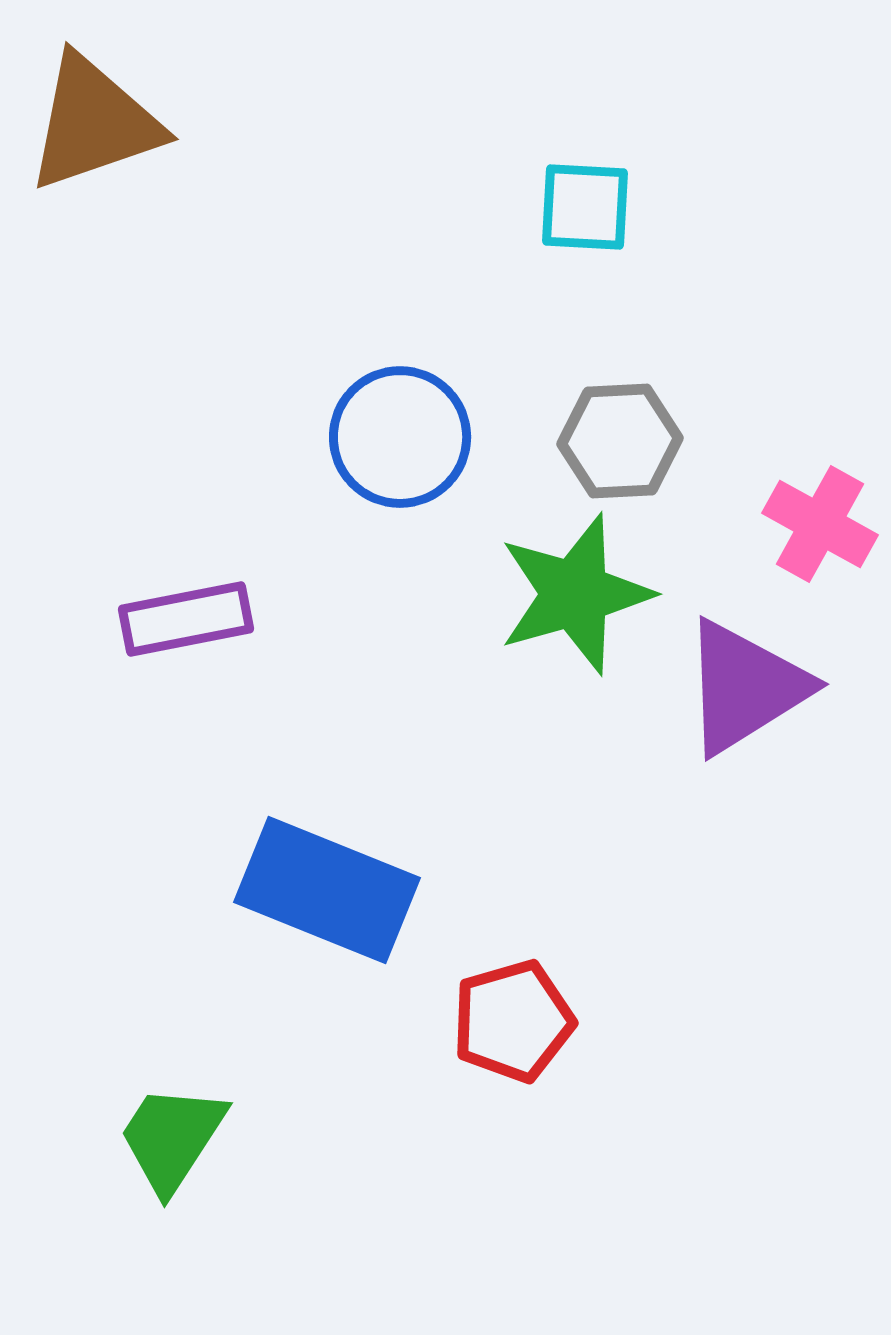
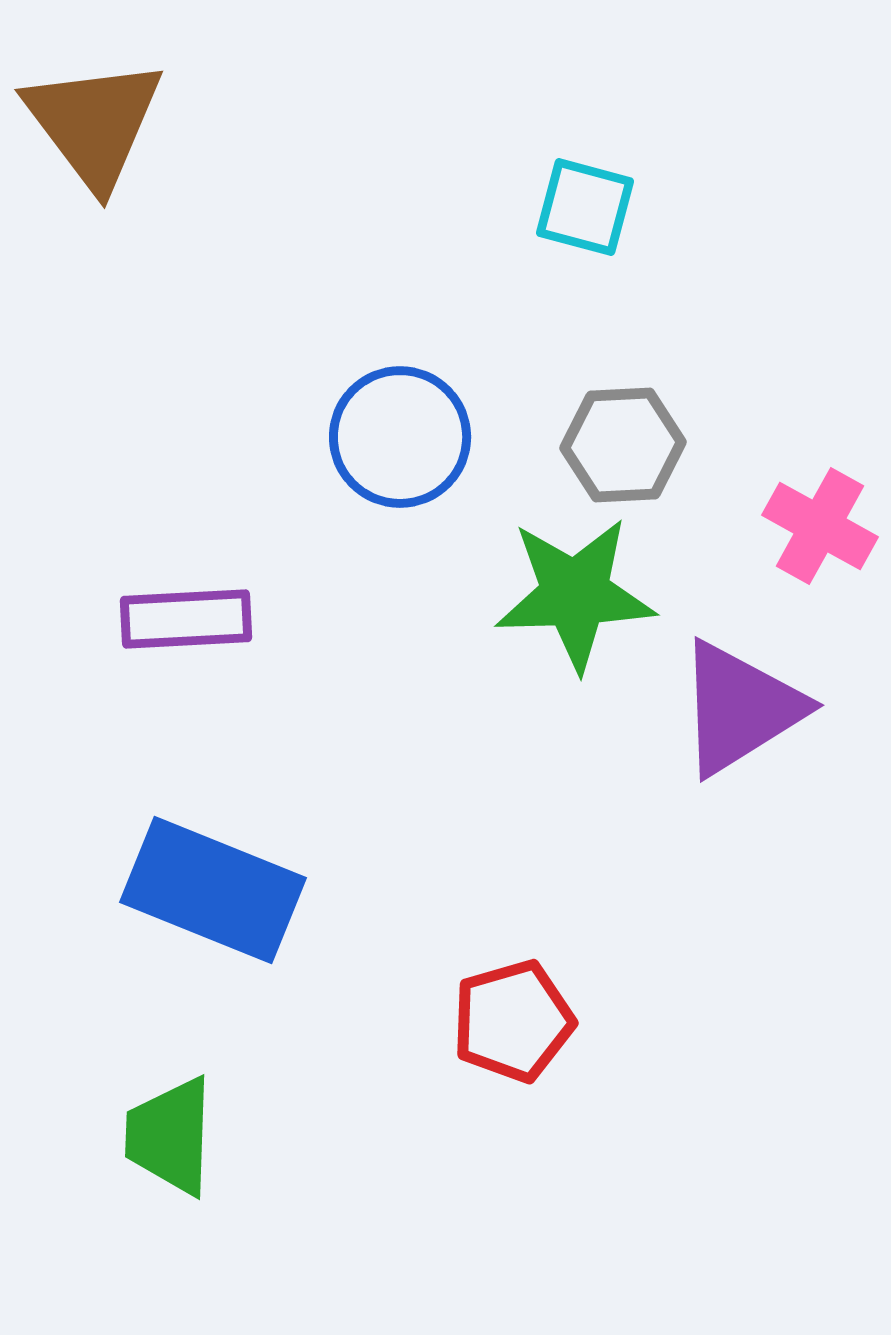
brown triangle: rotated 48 degrees counterclockwise
cyan square: rotated 12 degrees clockwise
gray hexagon: moved 3 px right, 4 px down
pink cross: moved 2 px down
green star: rotated 14 degrees clockwise
purple rectangle: rotated 8 degrees clockwise
purple triangle: moved 5 px left, 21 px down
blue rectangle: moved 114 px left
green trapezoid: moved 2 px left, 2 px up; rotated 31 degrees counterclockwise
